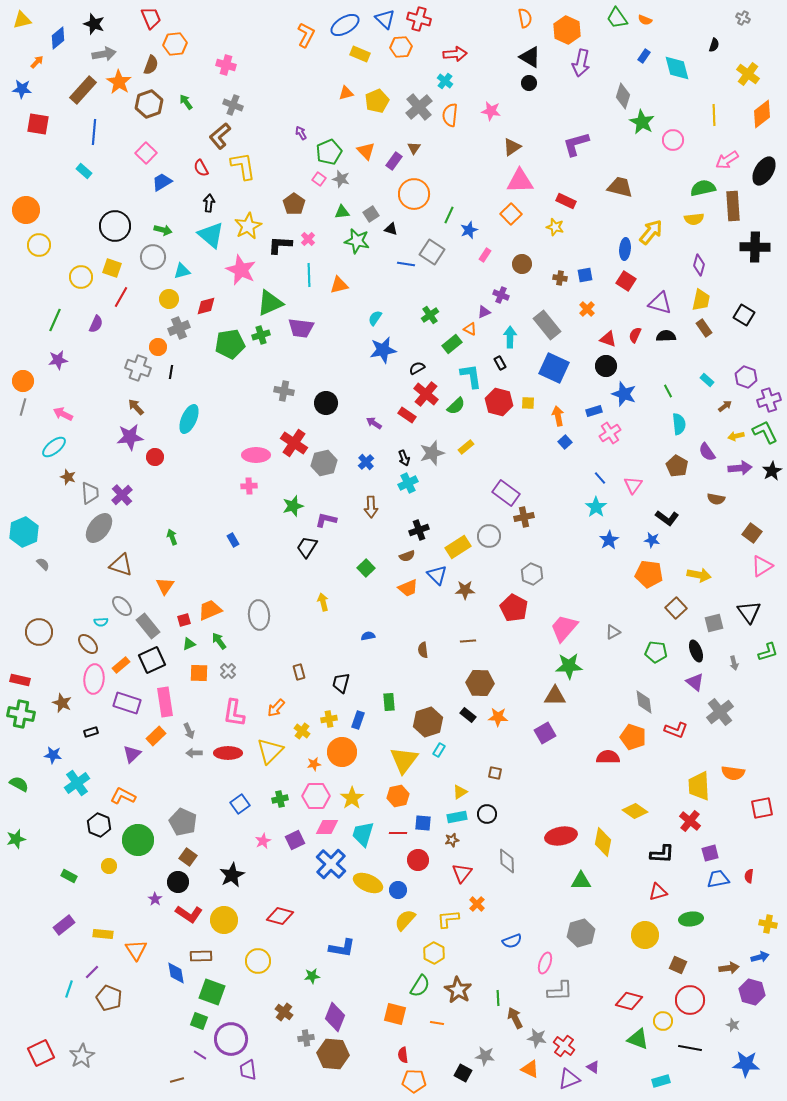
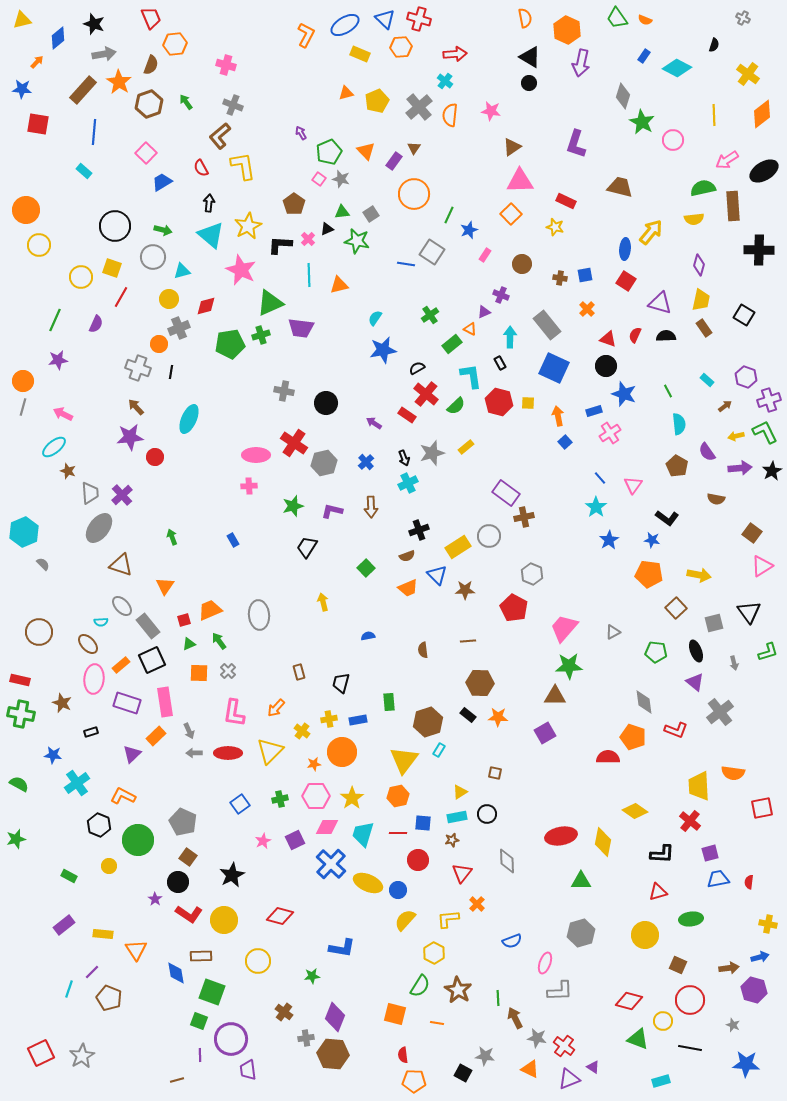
cyan diamond at (677, 68): rotated 48 degrees counterclockwise
purple L-shape at (576, 144): rotated 56 degrees counterclockwise
black ellipse at (764, 171): rotated 28 degrees clockwise
black triangle at (391, 229): moved 64 px left; rotated 40 degrees counterclockwise
black cross at (755, 247): moved 4 px right, 3 px down
orange circle at (158, 347): moved 1 px right, 3 px up
brown star at (68, 477): moved 6 px up
purple L-shape at (326, 520): moved 6 px right, 9 px up
blue rectangle at (358, 720): rotated 60 degrees clockwise
red semicircle at (749, 876): moved 6 px down
purple hexagon at (752, 992): moved 2 px right, 2 px up
purple line at (200, 1055): rotated 56 degrees clockwise
